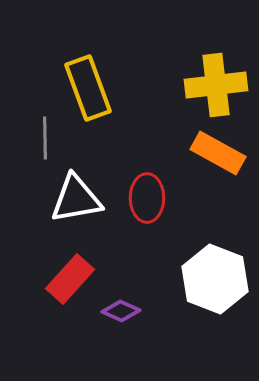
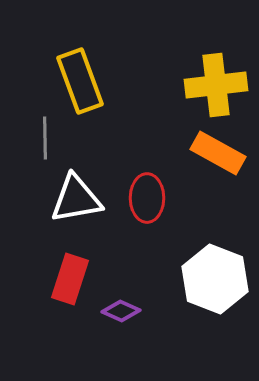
yellow rectangle: moved 8 px left, 7 px up
red rectangle: rotated 24 degrees counterclockwise
